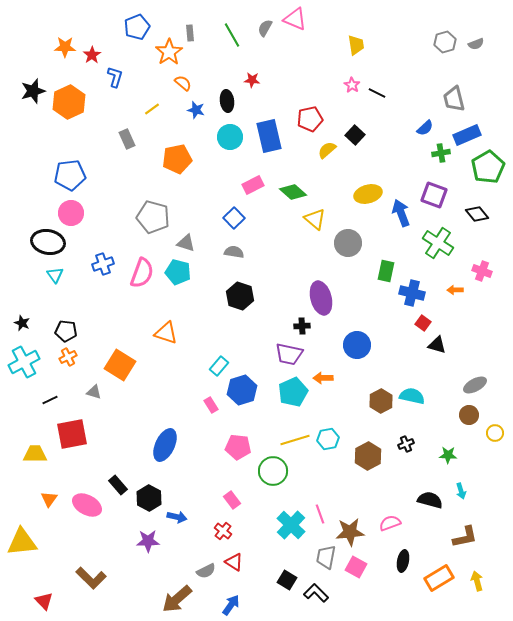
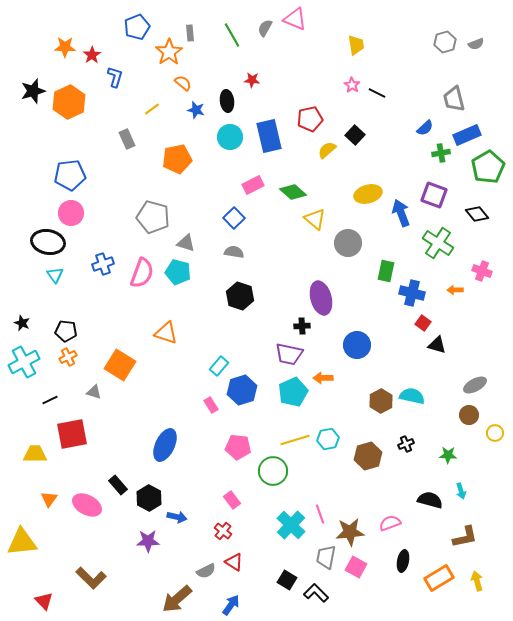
brown hexagon at (368, 456): rotated 12 degrees clockwise
